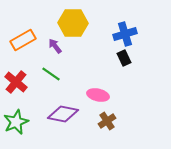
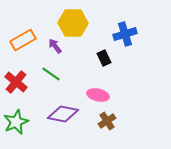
black rectangle: moved 20 px left
